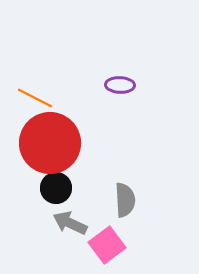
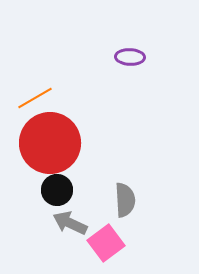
purple ellipse: moved 10 px right, 28 px up
orange line: rotated 57 degrees counterclockwise
black circle: moved 1 px right, 2 px down
pink square: moved 1 px left, 2 px up
